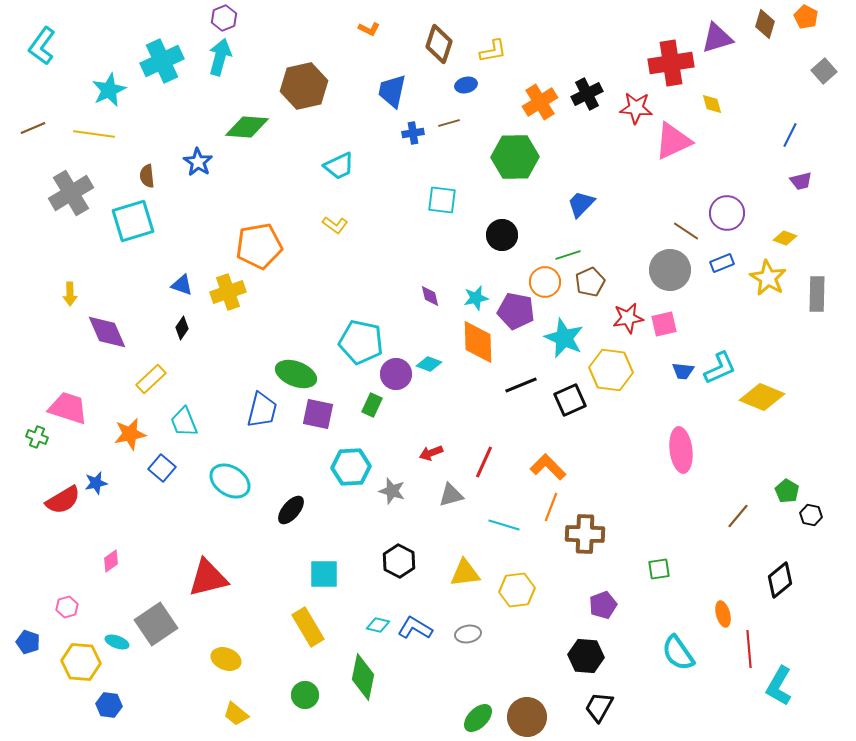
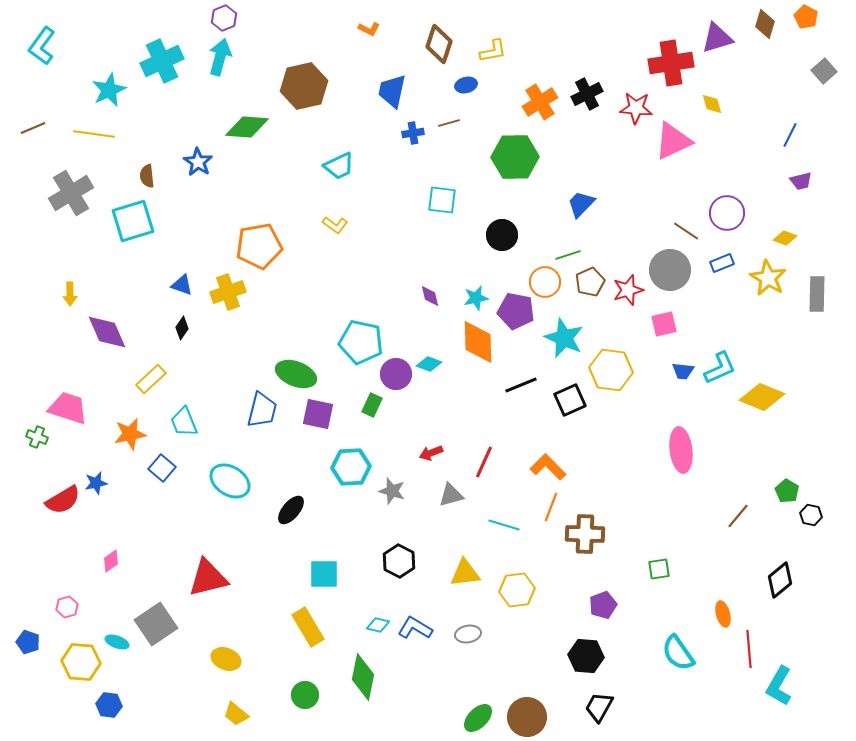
red star at (628, 318): moved 28 px up; rotated 8 degrees counterclockwise
